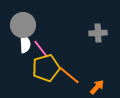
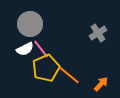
gray circle: moved 7 px right, 1 px up
gray cross: rotated 30 degrees counterclockwise
white semicircle: moved 5 px down; rotated 66 degrees clockwise
yellow pentagon: rotated 8 degrees counterclockwise
orange arrow: moved 4 px right, 3 px up
